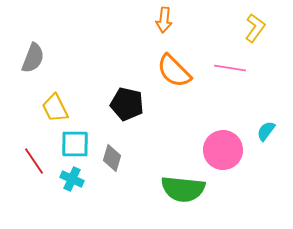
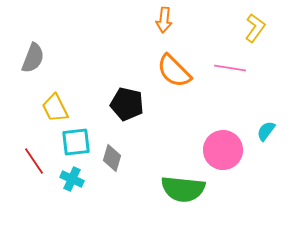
cyan square: moved 1 px right, 2 px up; rotated 8 degrees counterclockwise
